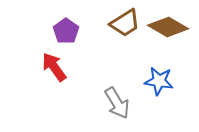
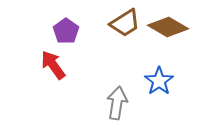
red arrow: moved 1 px left, 2 px up
blue star: rotated 28 degrees clockwise
gray arrow: rotated 140 degrees counterclockwise
